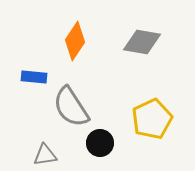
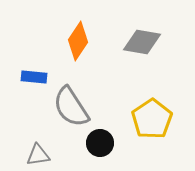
orange diamond: moved 3 px right
yellow pentagon: rotated 9 degrees counterclockwise
gray triangle: moved 7 px left
